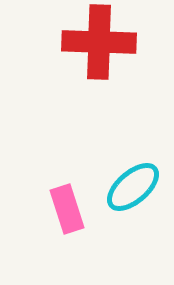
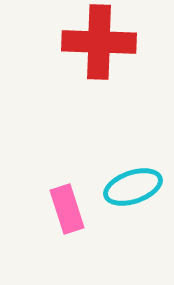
cyan ellipse: rotated 22 degrees clockwise
